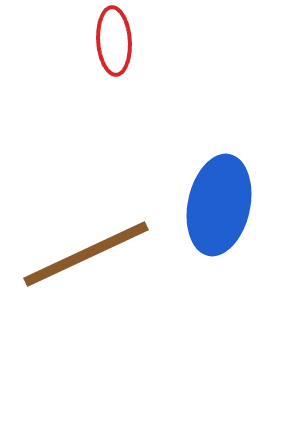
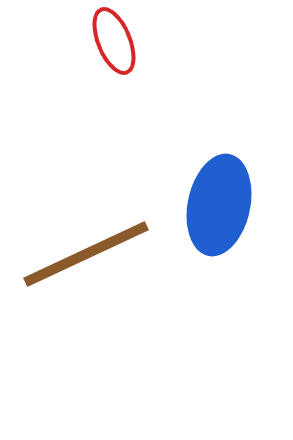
red ellipse: rotated 18 degrees counterclockwise
